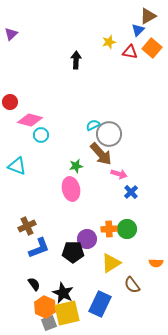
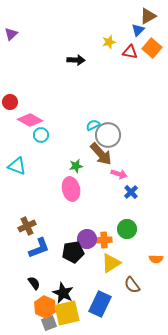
black arrow: rotated 90 degrees clockwise
pink diamond: rotated 15 degrees clockwise
gray circle: moved 1 px left, 1 px down
orange cross: moved 5 px left, 11 px down
black pentagon: rotated 10 degrees counterclockwise
orange semicircle: moved 4 px up
black semicircle: moved 1 px up
